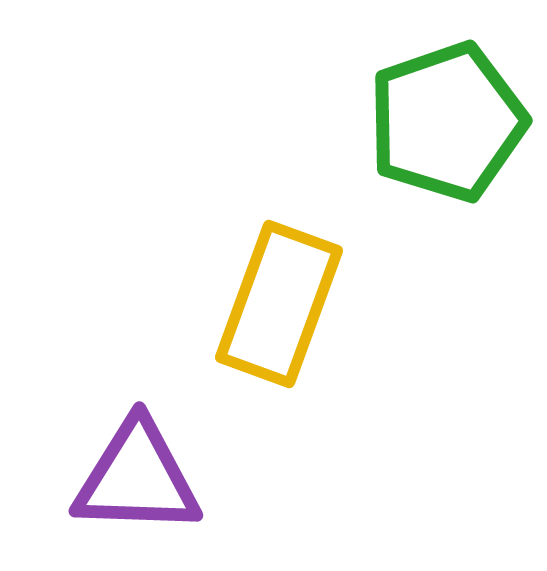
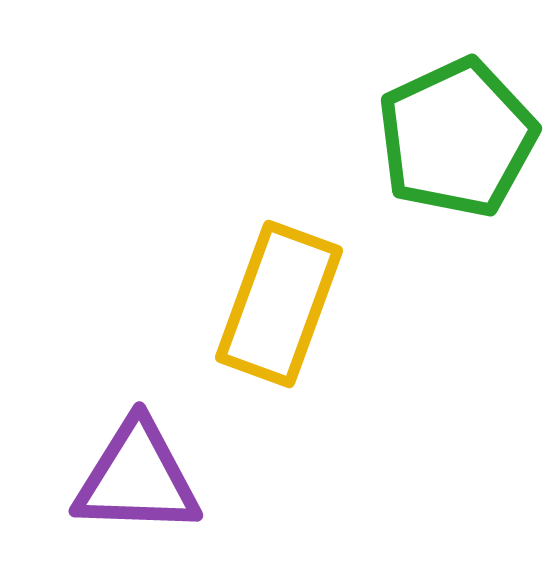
green pentagon: moved 10 px right, 16 px down; rotated 6 degrees counterclockwise
